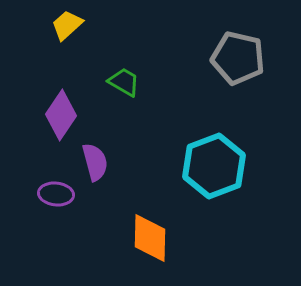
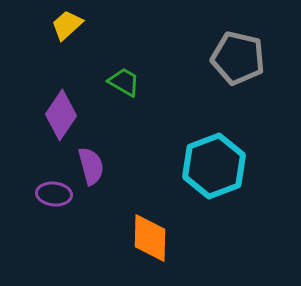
purple semicircle: moved 4 px left, 4 px down
purple ellipse: moved 2 px left
